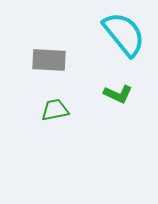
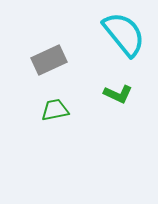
gray rectangle: rotated 28 degrees counterclockwise
